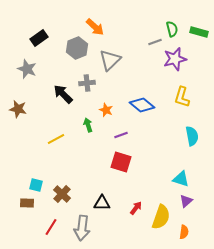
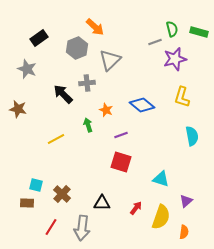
cyan triangle: moved 20 px left
